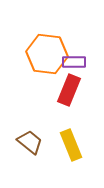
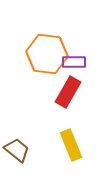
red rectangle: moved 1 px left, 2 px down; rotated 8 degrees clockwise
brown trapezoid: moved 13 px left, 8 px down
